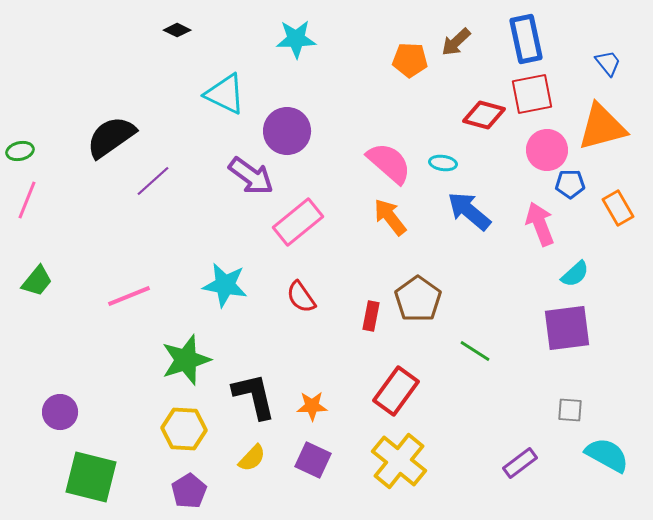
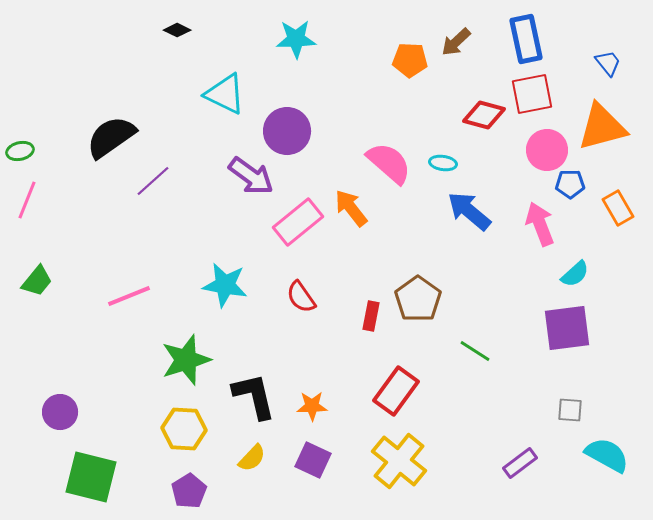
orange arrow at (390, 217): moved 39 px left, 9 px up
